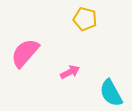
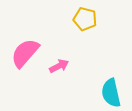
pink arrow: moved 11 px left, 6 px up
cyan semicircle: rotated 16 degrees clockwise
